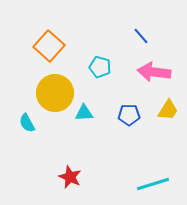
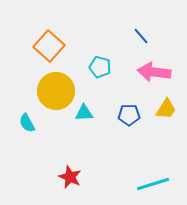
yellow circle: moved 1 px right, 2 px up
yellow trapezoid: moved 2 px left, 1 px up
